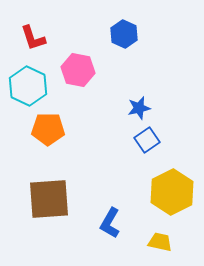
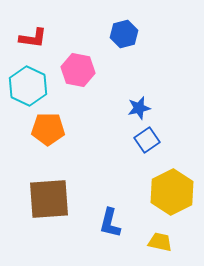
blue hexagon: rotated 20 degrees clockwise
red L-shape: rotated 64 degrees counterclockwise
blue L-shape: rotated 16 degrees counterclockwise
